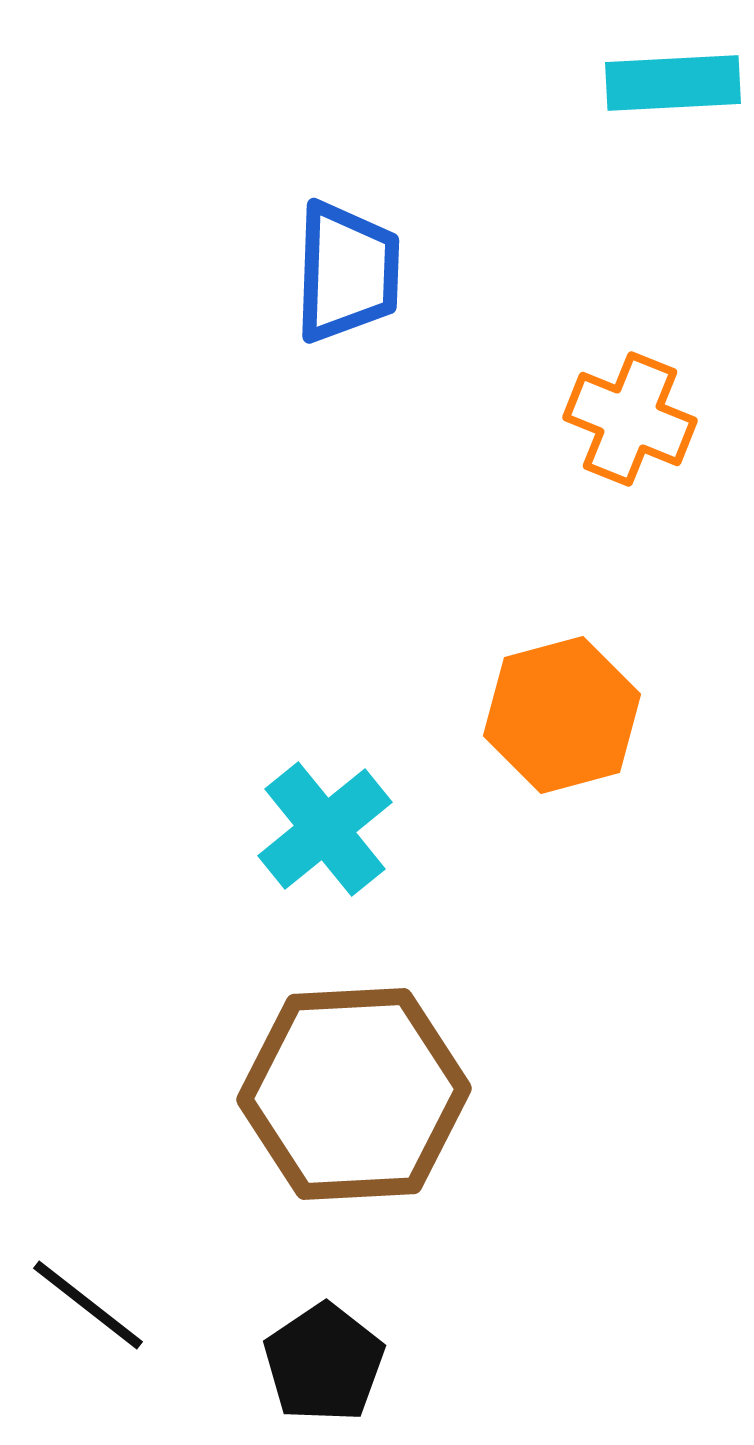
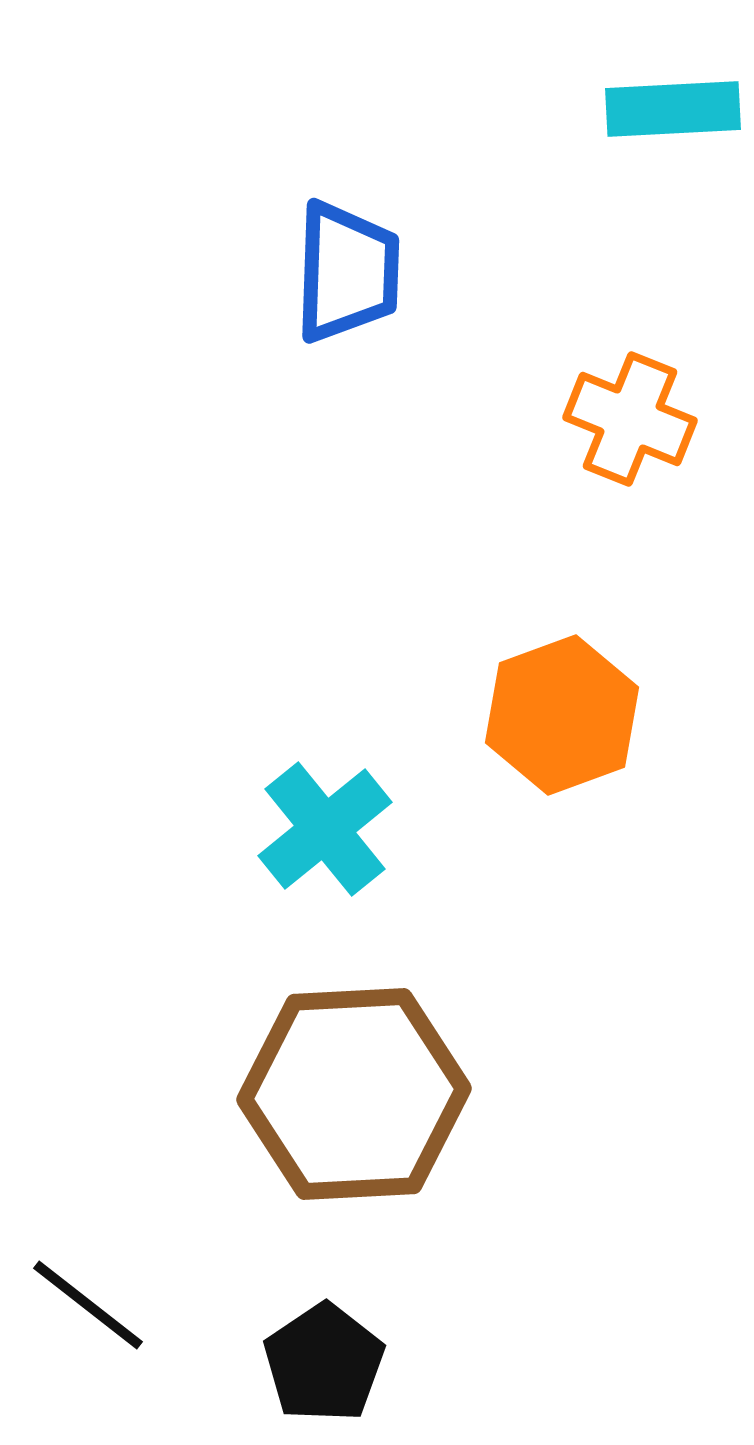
cyan rectangle: moved 26 px down
orange hexagon: rotated 5 degrees counterclockwise
